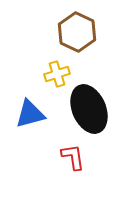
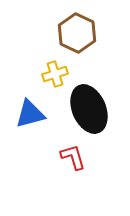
brown hexagon: moved 1 px down
yellow cross: moved 2 px left
red L-shape: rotated 8 degrees counterclockwise
